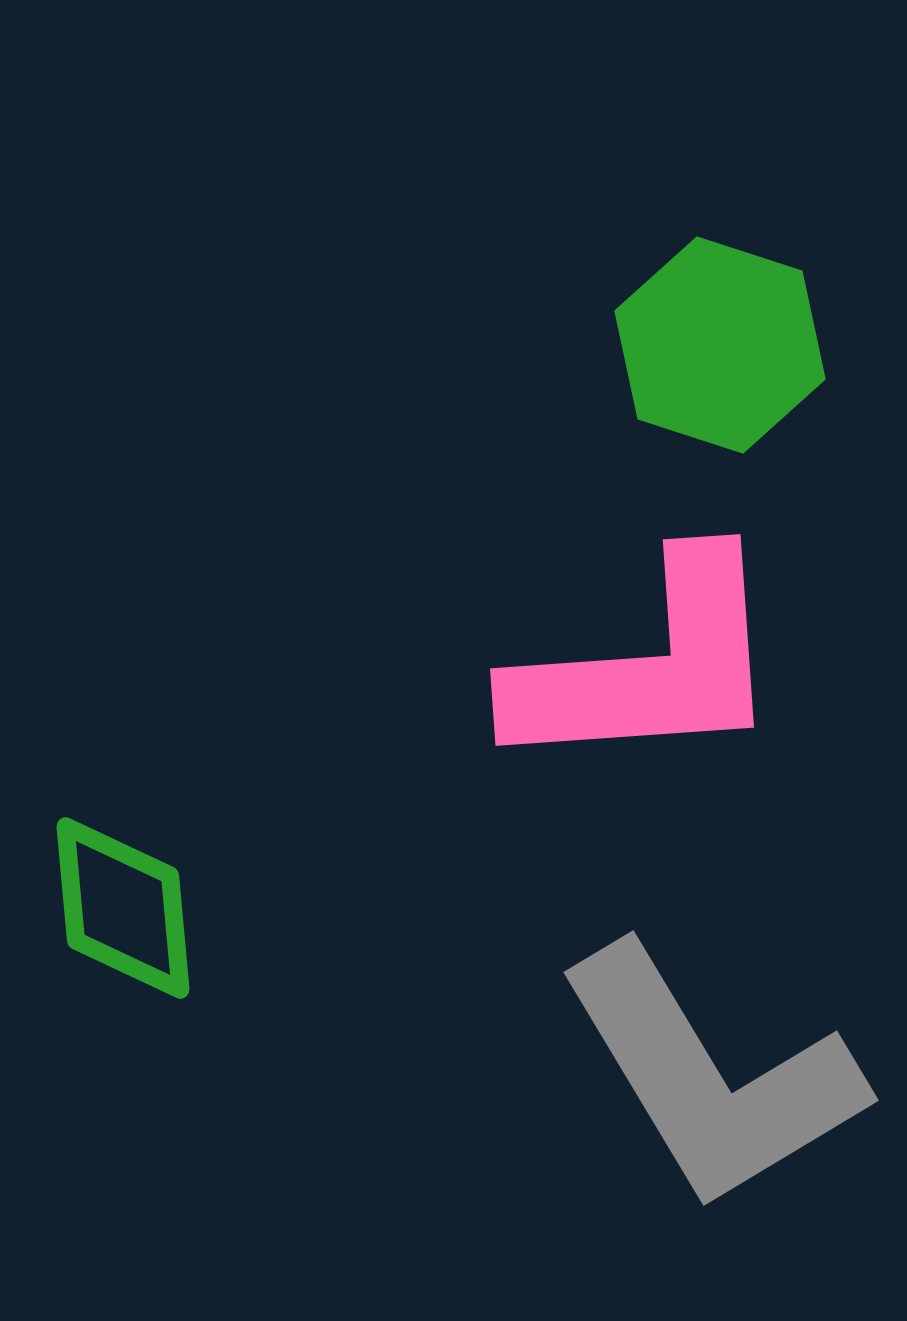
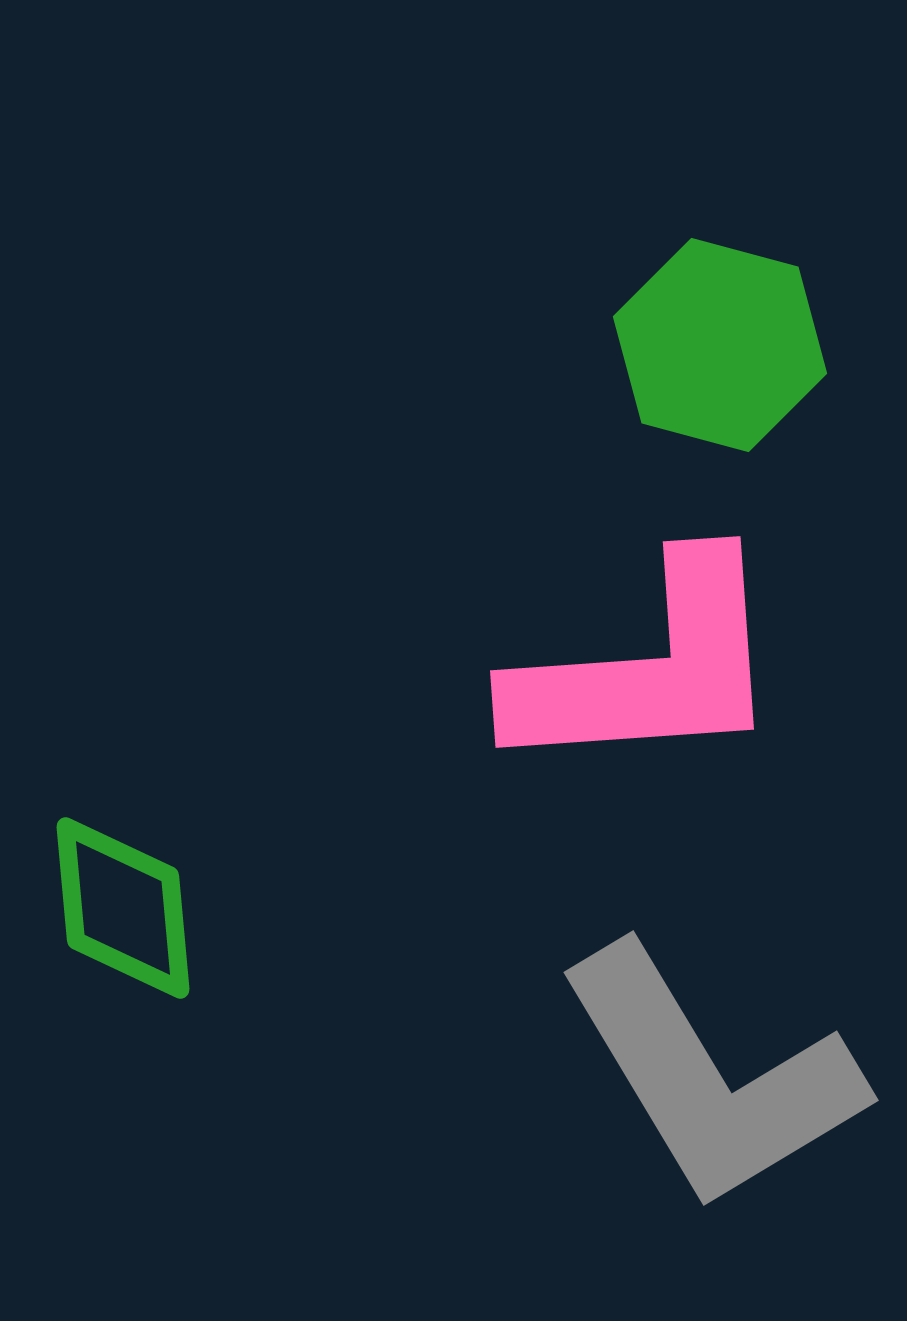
green hexagon: rotated 3 degrees counterclockwise
pink L-shape: moved 2 px down
